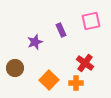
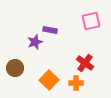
purple rectangle: moved 11 px left; rotated 56 degrees counterclockwise
